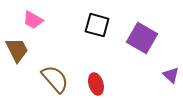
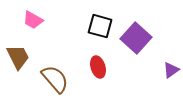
black square: moved 3 px right, 1 px down
purple square: moved 6 px left; rotated 12 degrees clockwise
brown trapezoid: moved 1 px right, 7 px down
purple triangle: moved 5 px up; rotated 42 degrees clockwise
red ellipse: moved 2 px right, 17 px up
